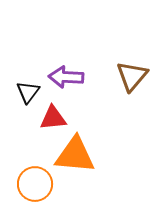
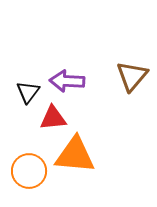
purple arrow: moved 1 px right, 4 px down
orange circle: moved 6 px left, 13 px up
